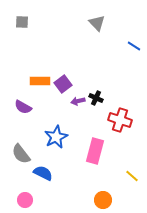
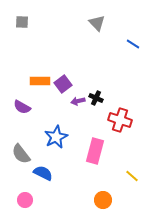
blue line: moved 1 px left, 2 px up
purple semicircle: moved 1 px left
